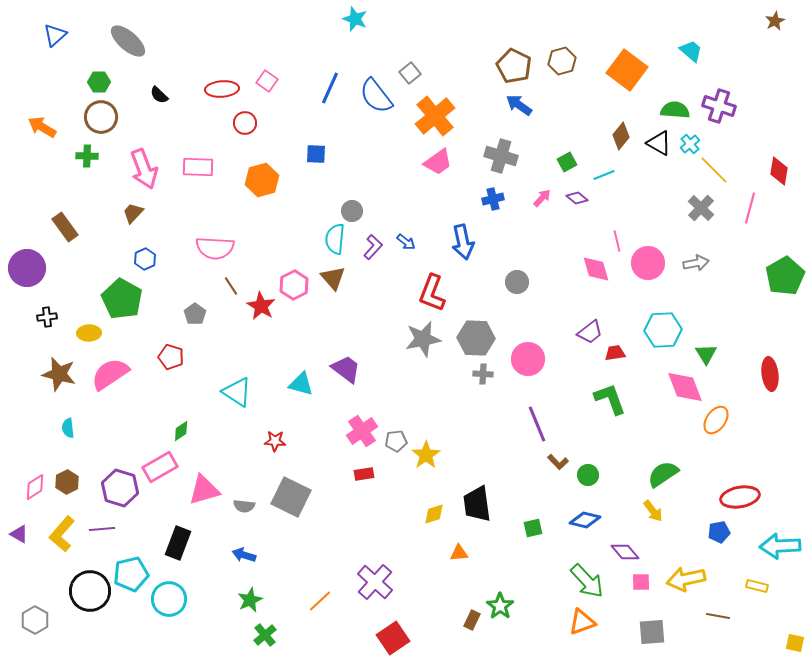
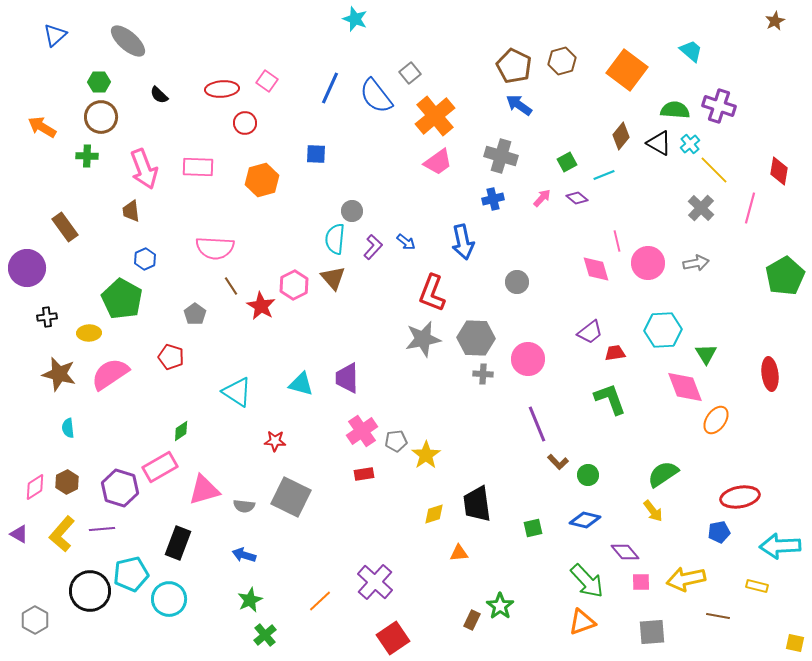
brown trapezoid at (133, 213): moved 2 px left, 2 px up; rotated 50 degrees counterclockwise
purple trapezoid at (346, 369): moved 1 px right, 9 px down; rotated 128 degrees counterclockwise
